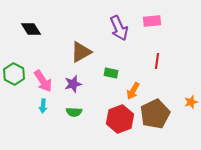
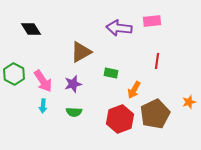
purple arrow: rotated 120 degrees clockwise
orange arrow: moved 1 px right, 1 px up
orange star: moved 2 px left
